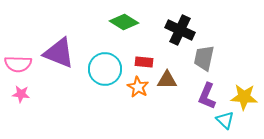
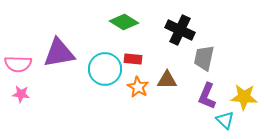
purple triangle: rotated 32 degrees counterclockwise
red rectangle: moved 11 px left, 3 px up
